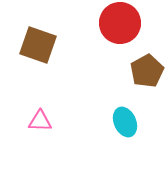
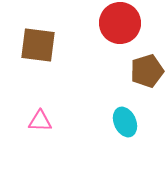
brown square: rotated 12 degrees counterclockwise
brown pentagon: rotated 12 degrees clockwise
